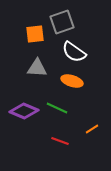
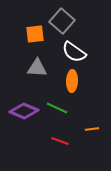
gray square: moved 1 px up; rotated 30 degrees counterclockwise
orange ellipse: rotated 75 degrees clockwise
orange line: rotated 24 degrees clockwise
